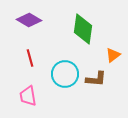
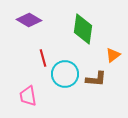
red line: moved 13 px right
